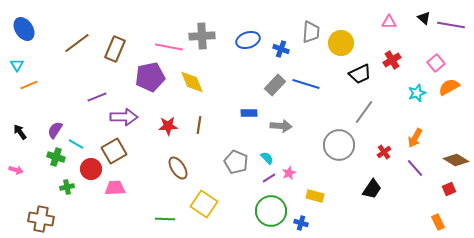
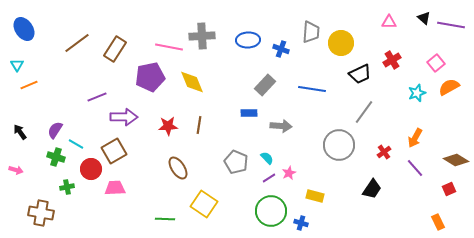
blue ellipse at (248, 40): rotated 15 degrees clockwise
brown rectangle at (115, 49): rotated 10 degrees clockwise
blue line at (306, 84): moved 6 px right, 5 px down; rotated 8 degrees counterclockwise
gray rectangle at (275, 85): moved 10 px left
brown cross at (41, 219): moved 6 px up
